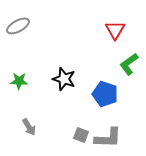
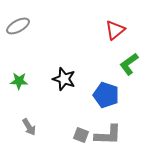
red triangle: rotated 20 degrees clockwise
blue pentagon: moved 1 px right, 1 px down
gray L-shape: moved 3 px up
